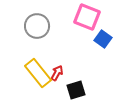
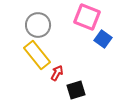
gray circle: moved 1 px right, 1 px up
yellow rectangle: moved 1 px left, 18 px up
